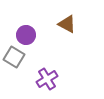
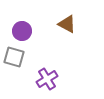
purple circle: moved 4 px left, 4 px up
gray square: rotated 15 degrees counterclockwise
